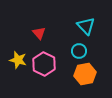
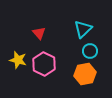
cyan triangle: moved 3 px left, 3 px down; rotated 30 degrees clockwise
cyan circle: moved 11 px right
